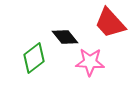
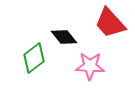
black diamond: moved 1 px left
pink star: moved 4 px down
